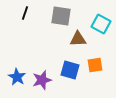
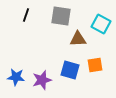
black line: moved 1 px right, 2 px down
blue star: moved 1 px left; rotated 24 degrees counterclockwise
